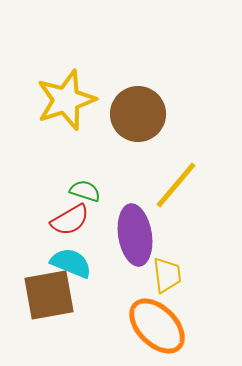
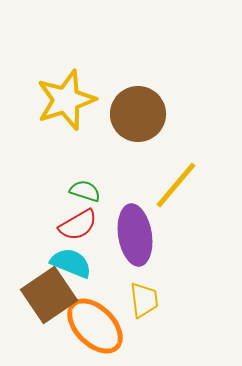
red semicircle: moved 8 px right, 5 px down
yellow trapezoid: moved 23 px left, 25 px down
brown square: rotated 24 degrees counterclockwise
orange ellipse: moved 62 px left
